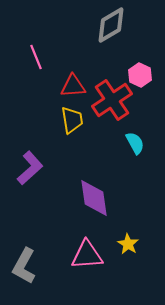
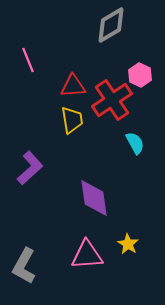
pink line: moved 8 px left, 3 px down
